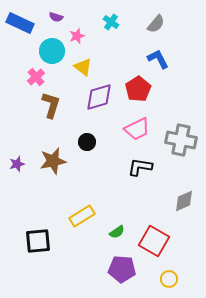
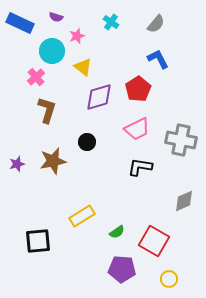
brown L-shape: moved 4 px left, 5 px down
